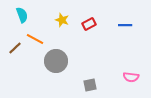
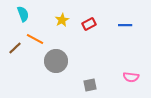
cyan semicircle: moved 1 px right, 1 px up
yellow star: rotated 24 degrees clockwise
